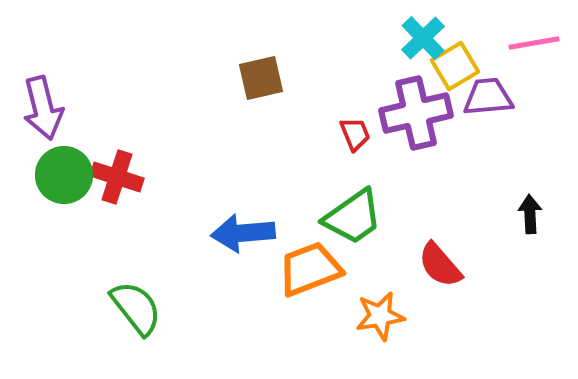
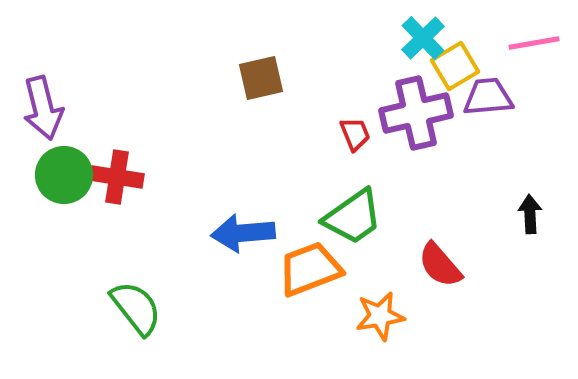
red cross: rotated 9 degrees counterclockwise
